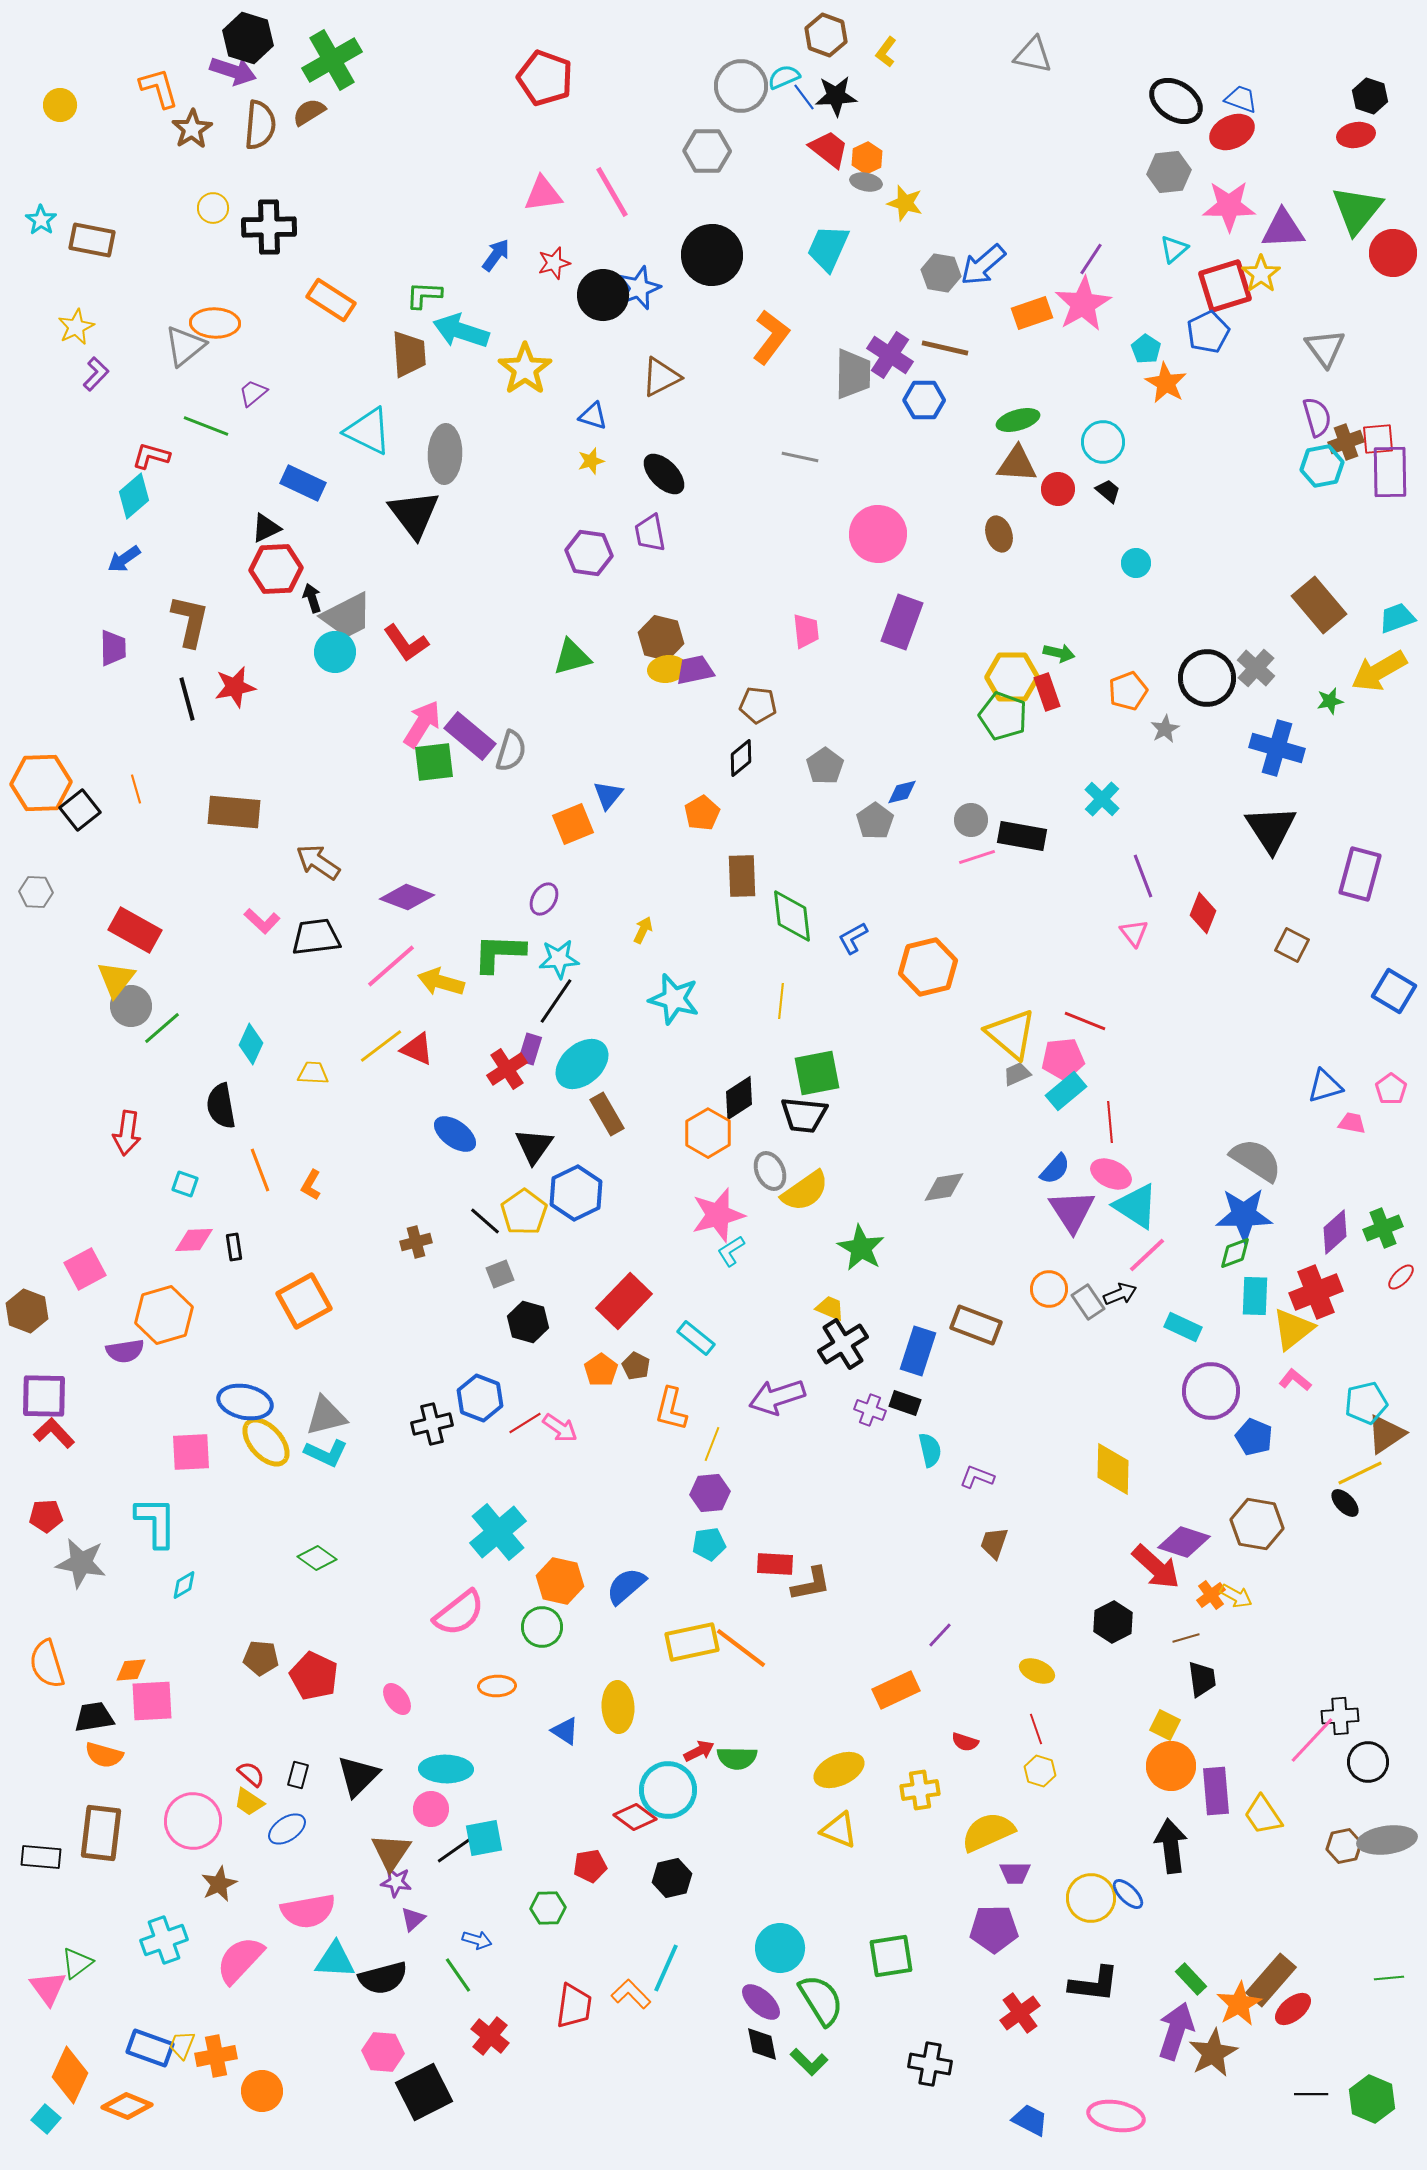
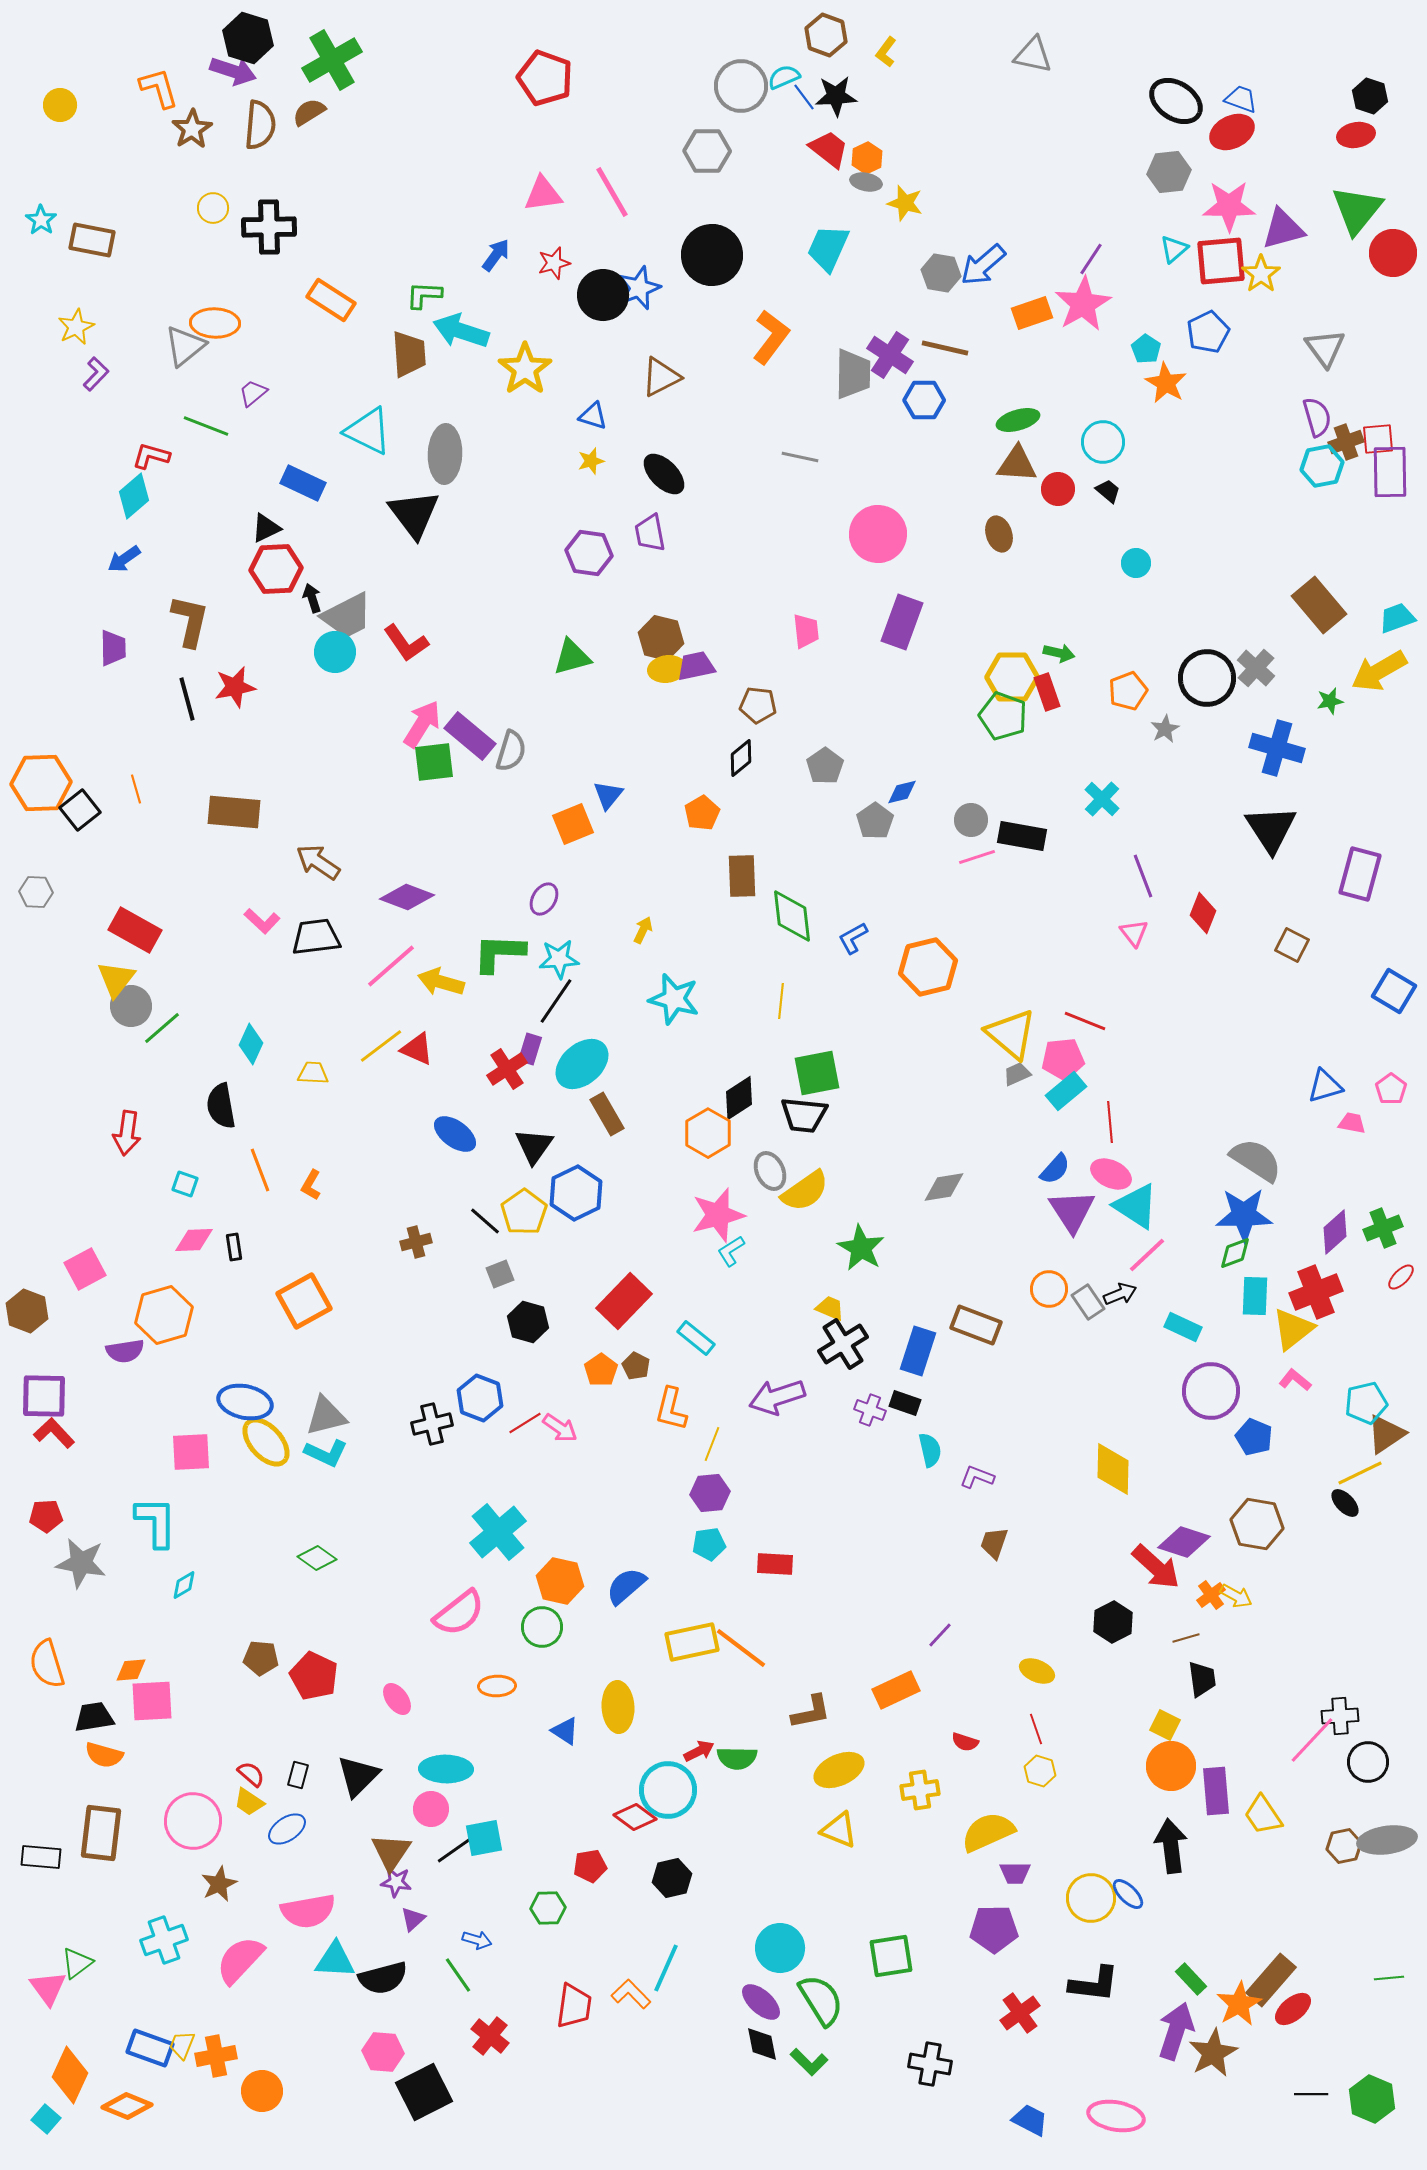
purple triangle at (1283, 229): rotated 12 degrees counterclockwise
red square at (1225, 286): moved 4 px left, 25 px up; rotated 12 degrees clockwise
purple trapezoid at (695, 670): moved 1 px right, 4 px up
brown L-shape at (811, 1584): moved 128 px down
